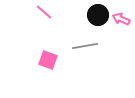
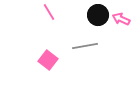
pink line: moved 5 px right; rotated 18 degrees clockwise
pink square: rotated 18 degrees clockwise
